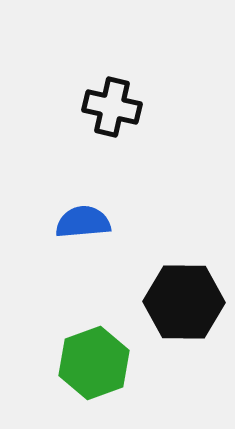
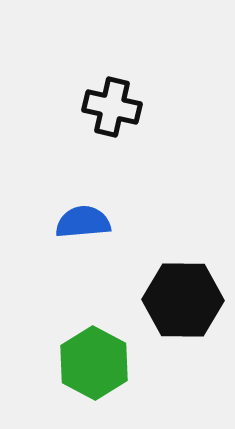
black hexagon: moved 1 px left, 2 px up
green hexagon: rotated 12 degrees counterclockwise
